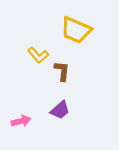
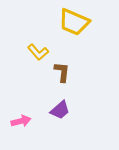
yellow trapezoid: moved 2 px left, 8 px up
yellow L-shape: moved 3 px up
brown L-shape: moved 1 px down
